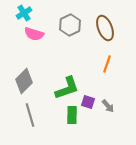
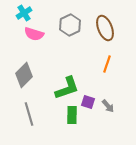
gray diamond: moved 6 px up
gray line: moved 1 px left, 1 px up
